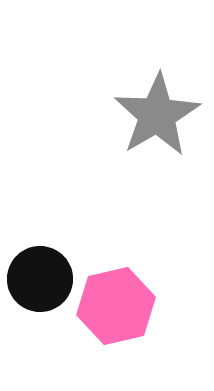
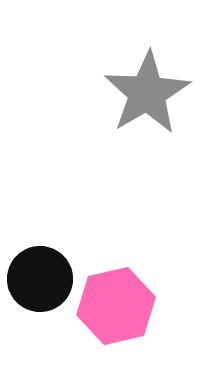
gray star: moved 10 px left, 22 px up
